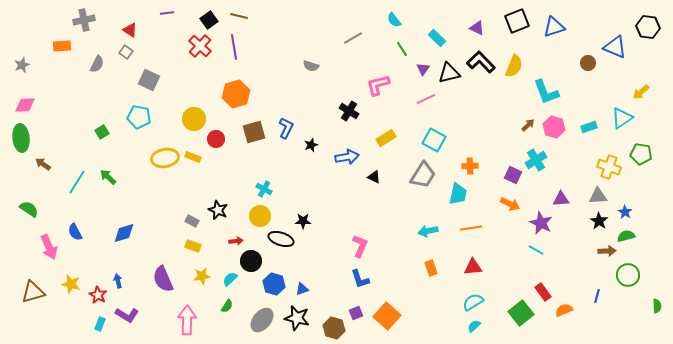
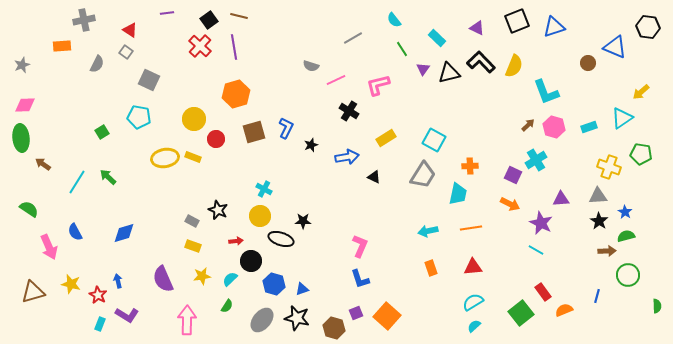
pink line at (426, 99): moved 90 px left, 19 px up
